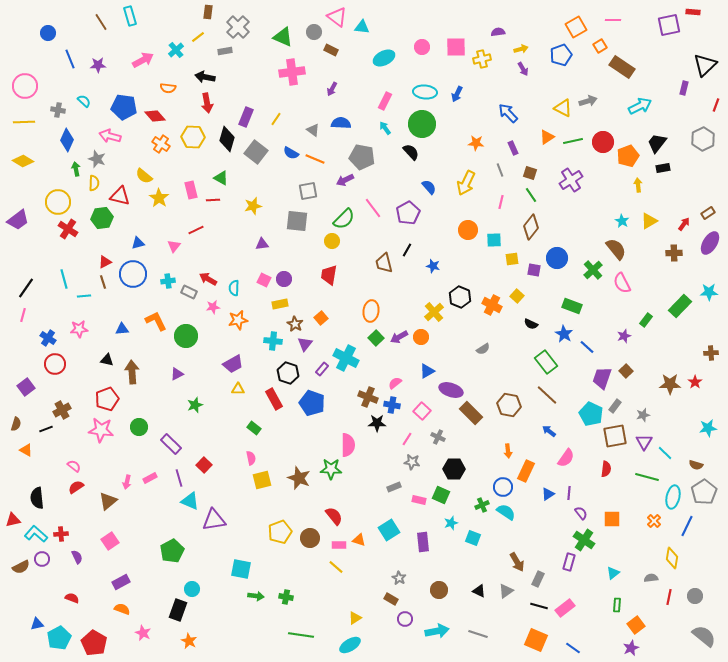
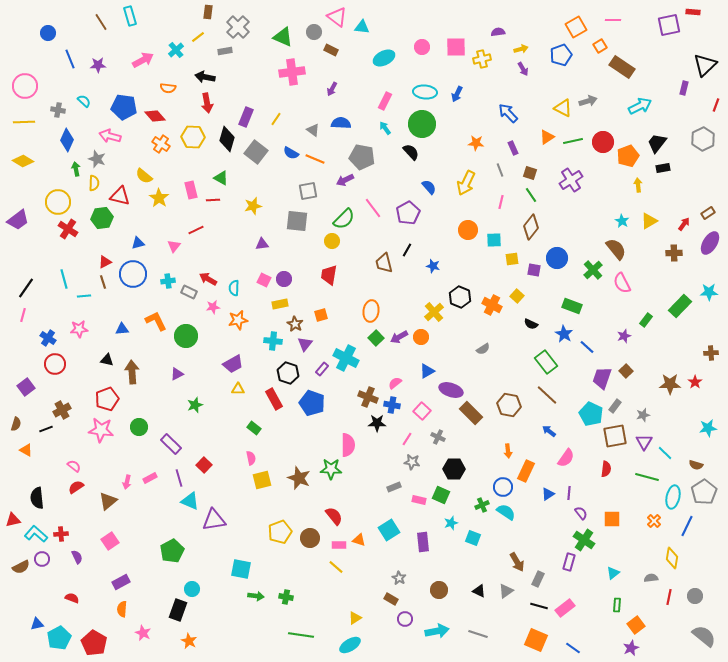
orange square at (321, 318): moved 3 px up; rotated 24 degrees clockwise
orange semicircle at (122, 609): rotated 105 degrees counterclockwise
